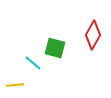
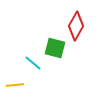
red diamond: moved 17 px left, 9 px up
